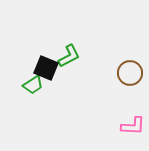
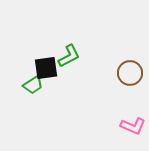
black square: rotated 30 degrees counterclockwise
pink L-shape: rotated 20 degrees clockwise
